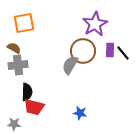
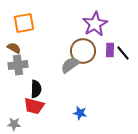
gray semicircle: rotated 24 degrees clockwise
black semicircle: moved 9 px right, 3 px up
red trapezoid: moved 1 px up
